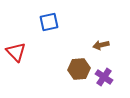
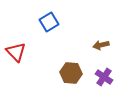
blue square: rotated 18 degrees counterclockwise
brown hexagon: moved 8 px left, 4 px down; rotated 10 degrees clockwise
